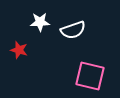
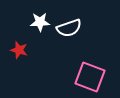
white semicircle: moved 4 px left, 2 px up
pink square: moved 1 px down; rotated 8 degrees clockwise
